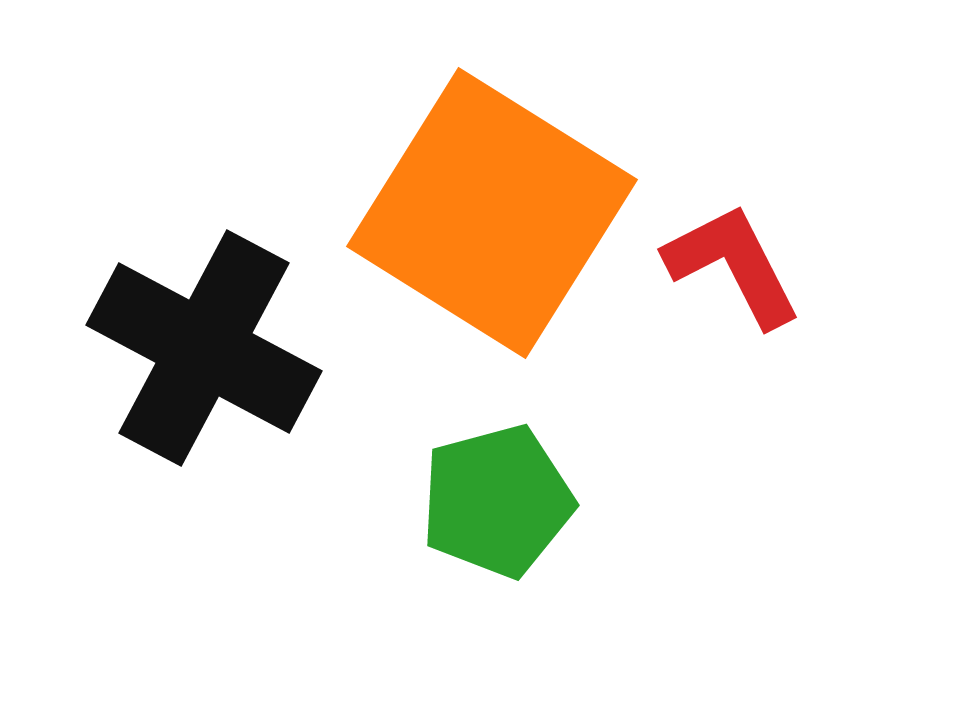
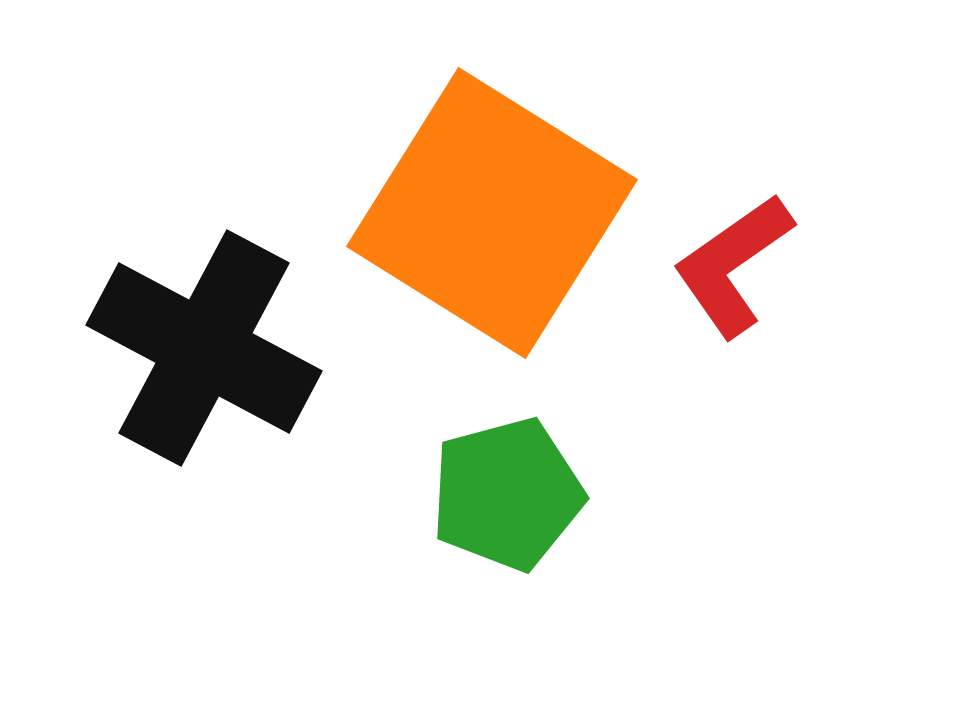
red L-shape: rotated 98 degrees counterclockwise
green pentagon: moved 10 px right, 7 px up
